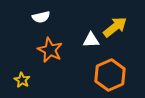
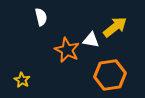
white semicircle: rotated 90 degrees counterclockwise
white triangle: rotated 12 degrees clockwise
orange star: moved 17 px right
orange hexagon: rotated 16 degrees clockwise
